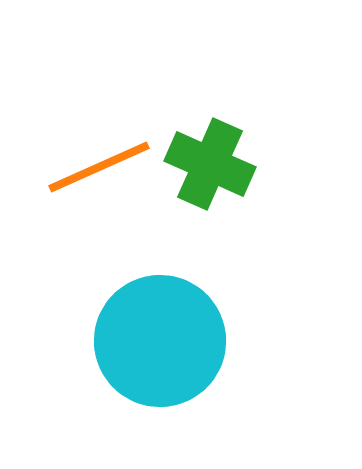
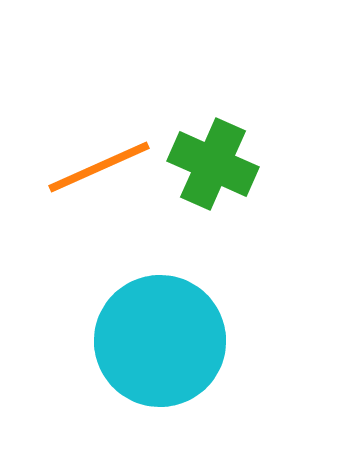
green cross: moved 3 px right
